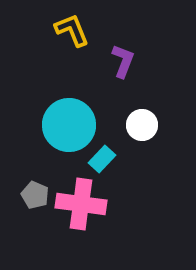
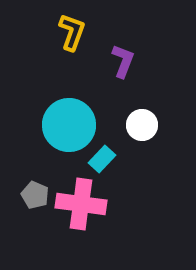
yellow L-shape: moved 2 px down; rotated 42 degrees clockwise
